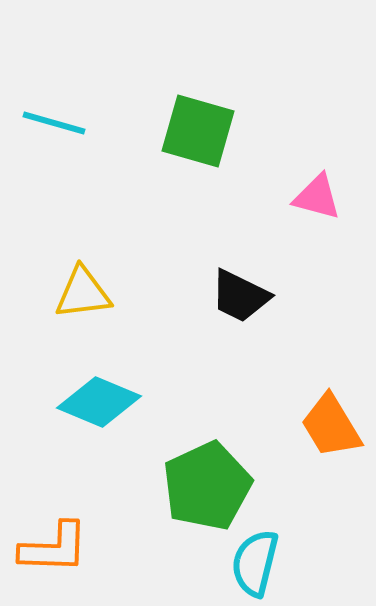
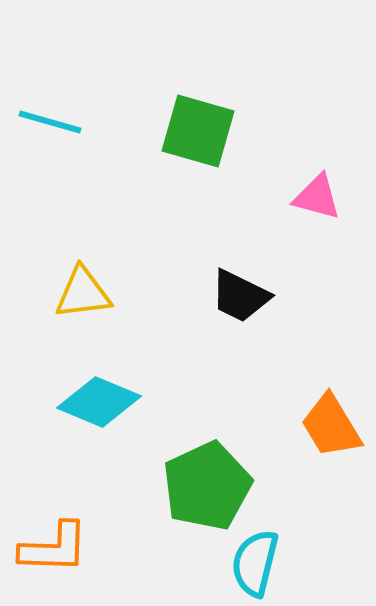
cyan line: moved 4 px left, 1 px up
